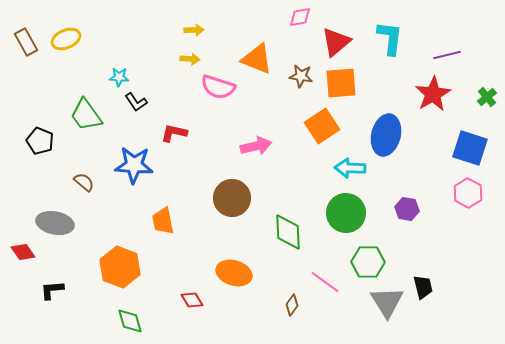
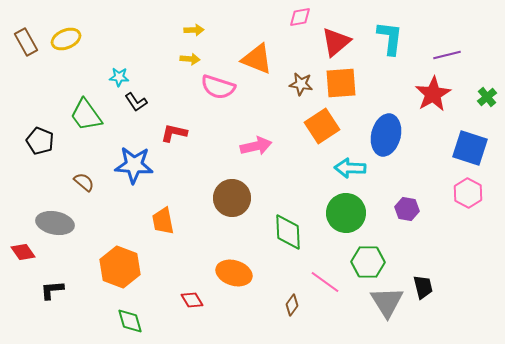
brown star at (301, 76): moved 8 px down
